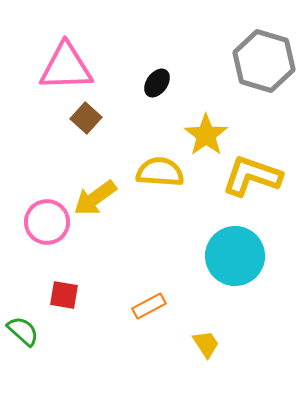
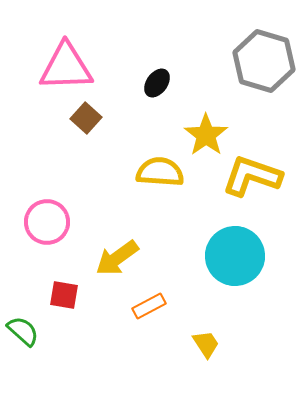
yellow arrow: moved 22 px right, 60 px down
